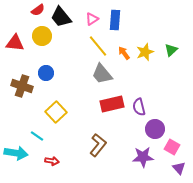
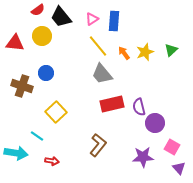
blue rectangle: moved 1 px left, 1 px down
purple circle: moved 6 px up
